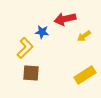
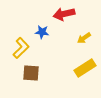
red arrow: moved 1 px left, 5 px up
yellow arrow: moved 2 px down
yellow L-shape: moved 4 px left
yellow rectangle: moved 7 px up
